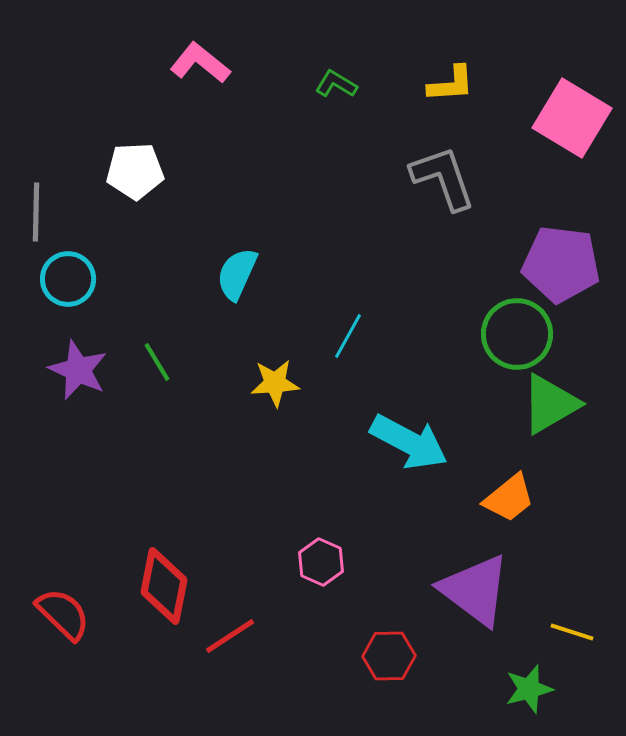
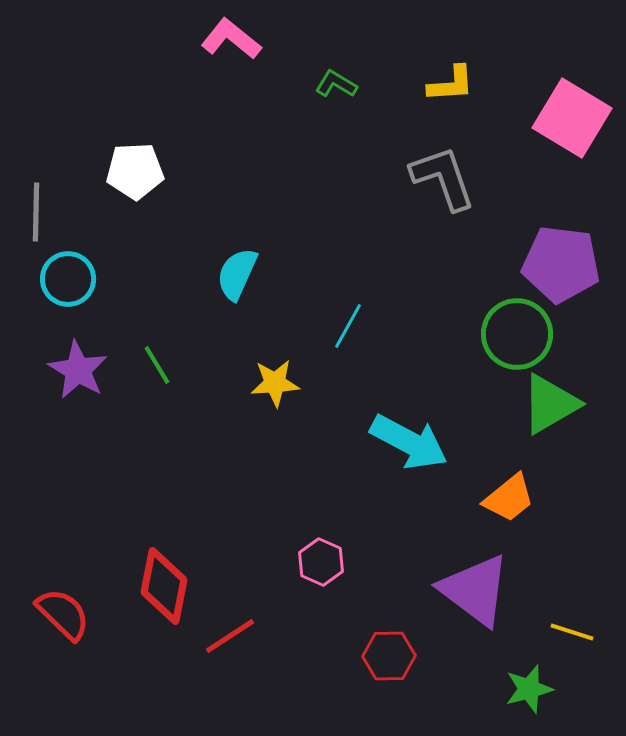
pink L-shape: moved 31 px right, 24 px up
cyan line: moved 10 px up
green line: moved 3 px down
purple star: rotated 6 degrees clockwise
